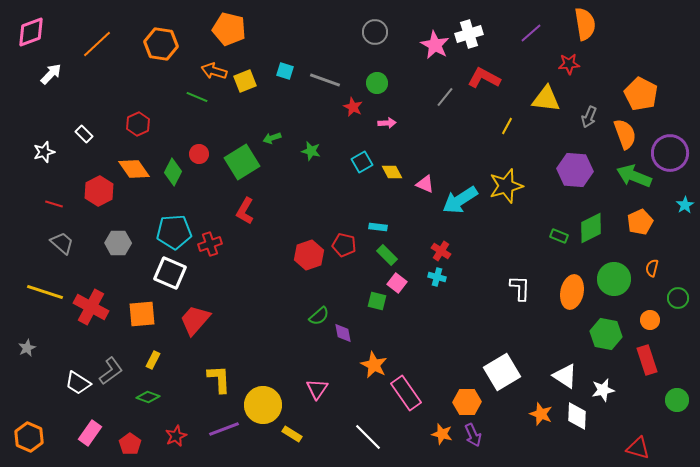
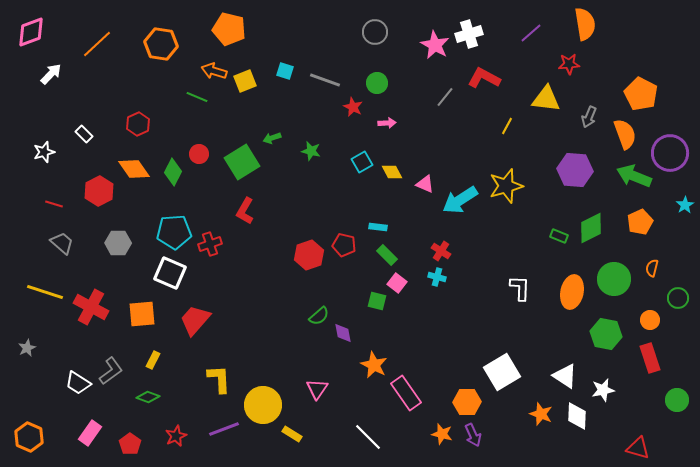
red rectangle at (647, 360): moved 3 px right, 2 px up
